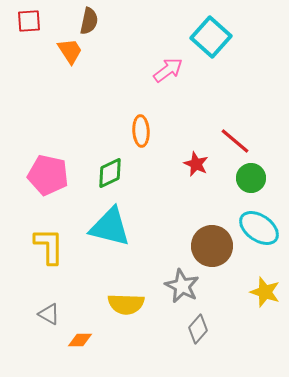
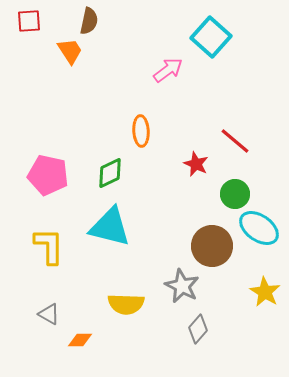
green circle: moved 16 px left, 16 px down
yellow star: rotated 12 degrees clockwise
